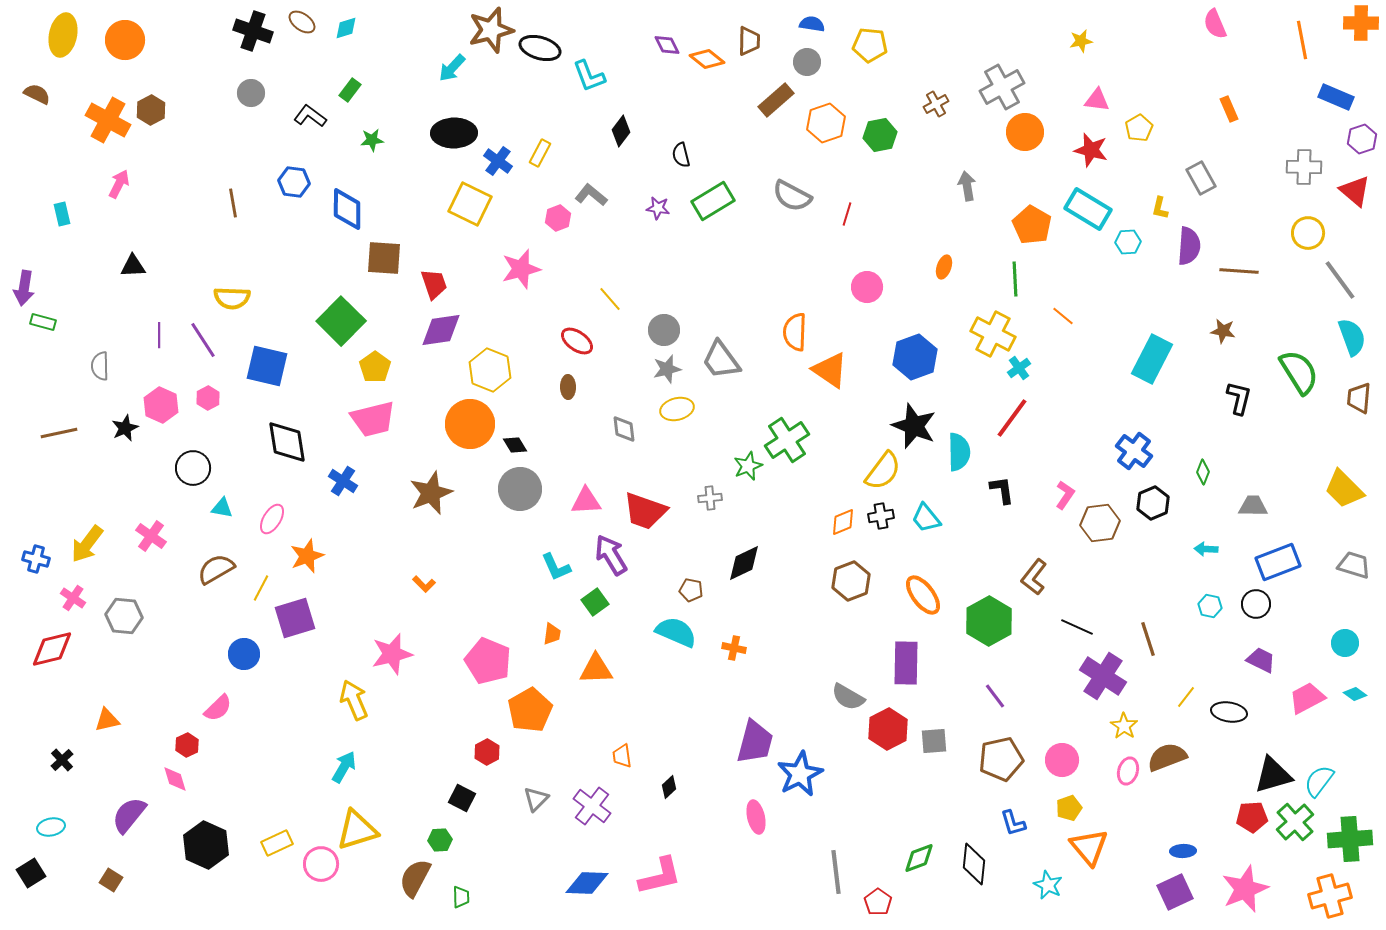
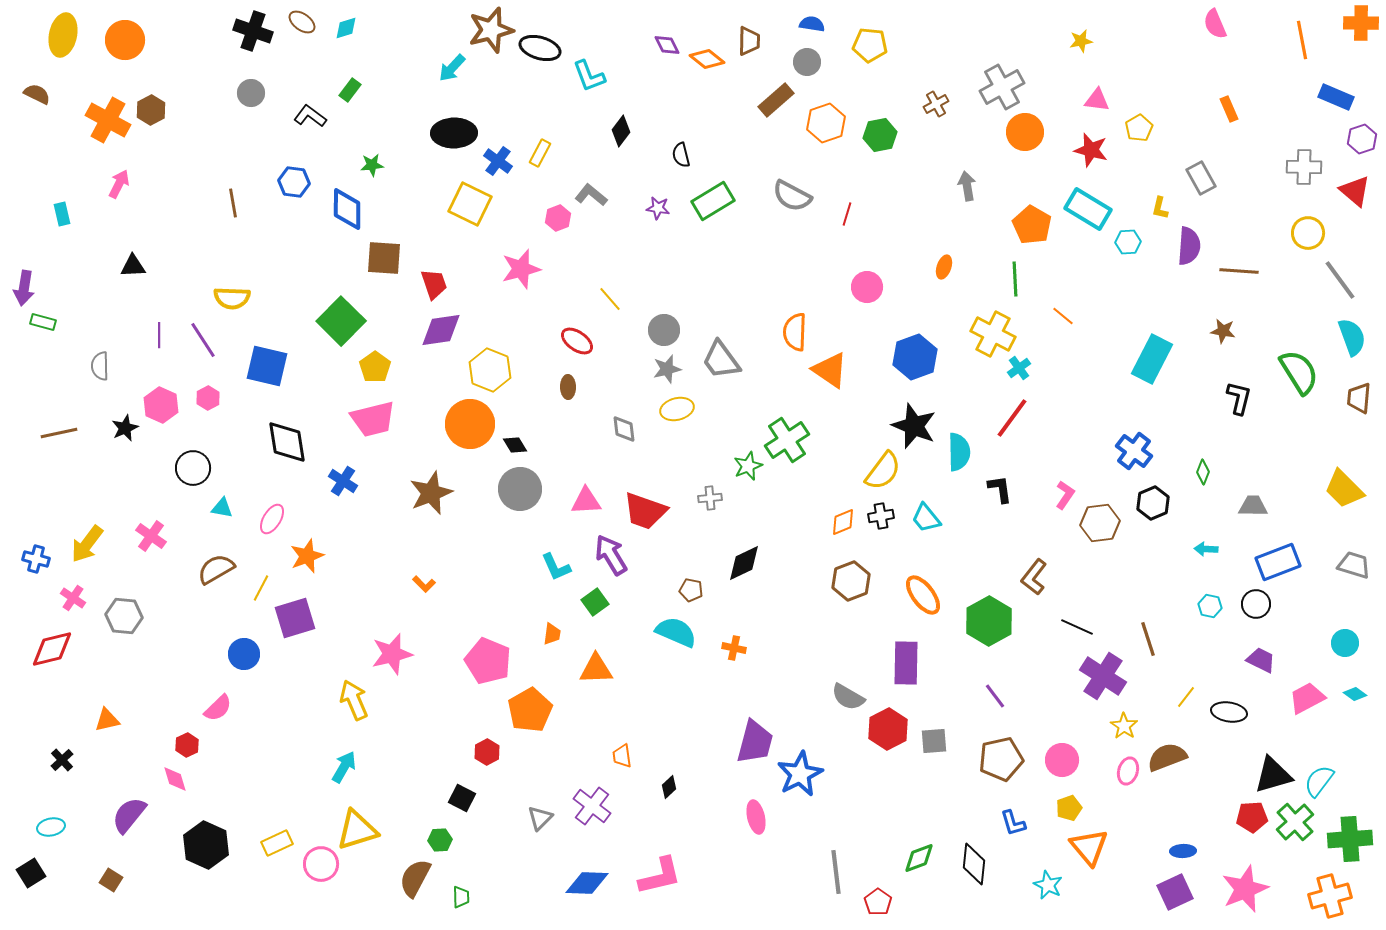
green star at (372, 140): moved 25 px down
black L-shape at (1002, 490): moved 2 px left, 1 px up
gray triangle at (536, 799): moved 4 px right, 19 px down
